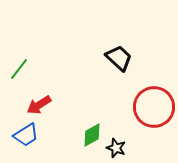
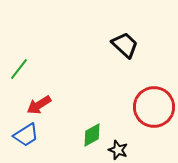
black trapezoid: moved 6 px right, 13 px up
black star: moved 2 px right, 2 px down
